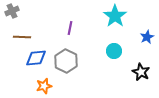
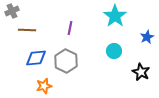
brown line: moved 5 px right, 7 px up
